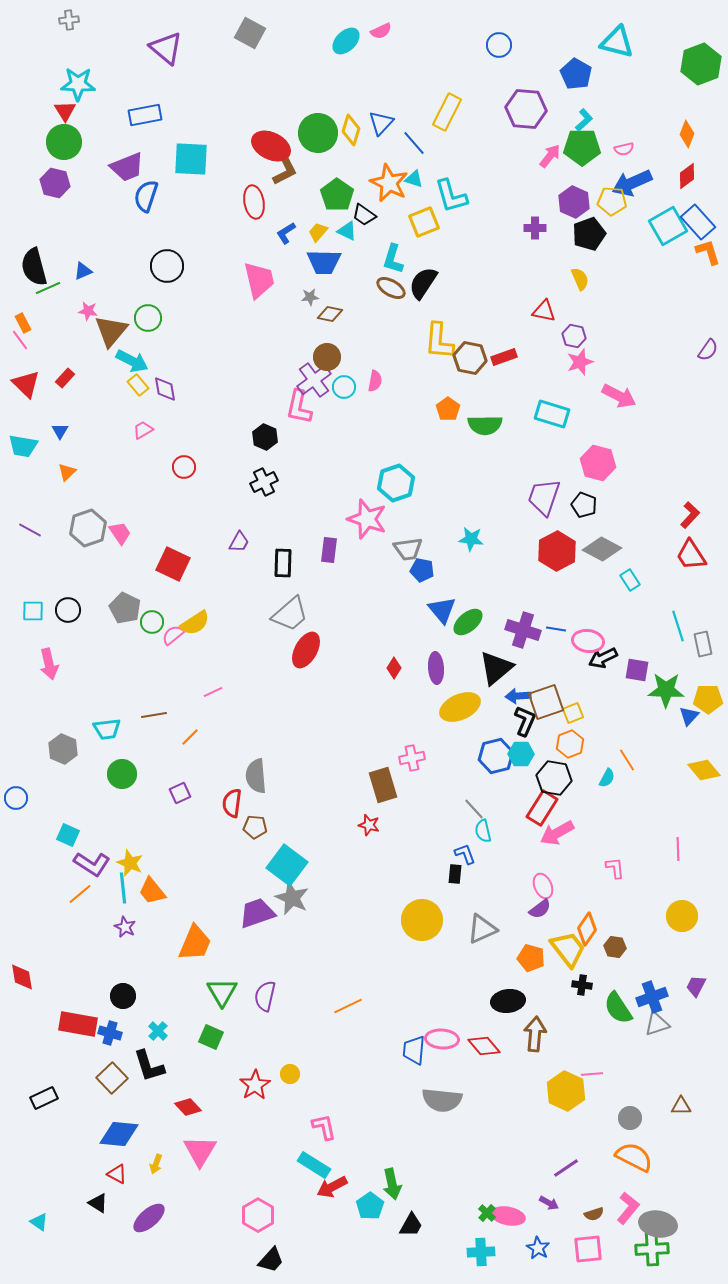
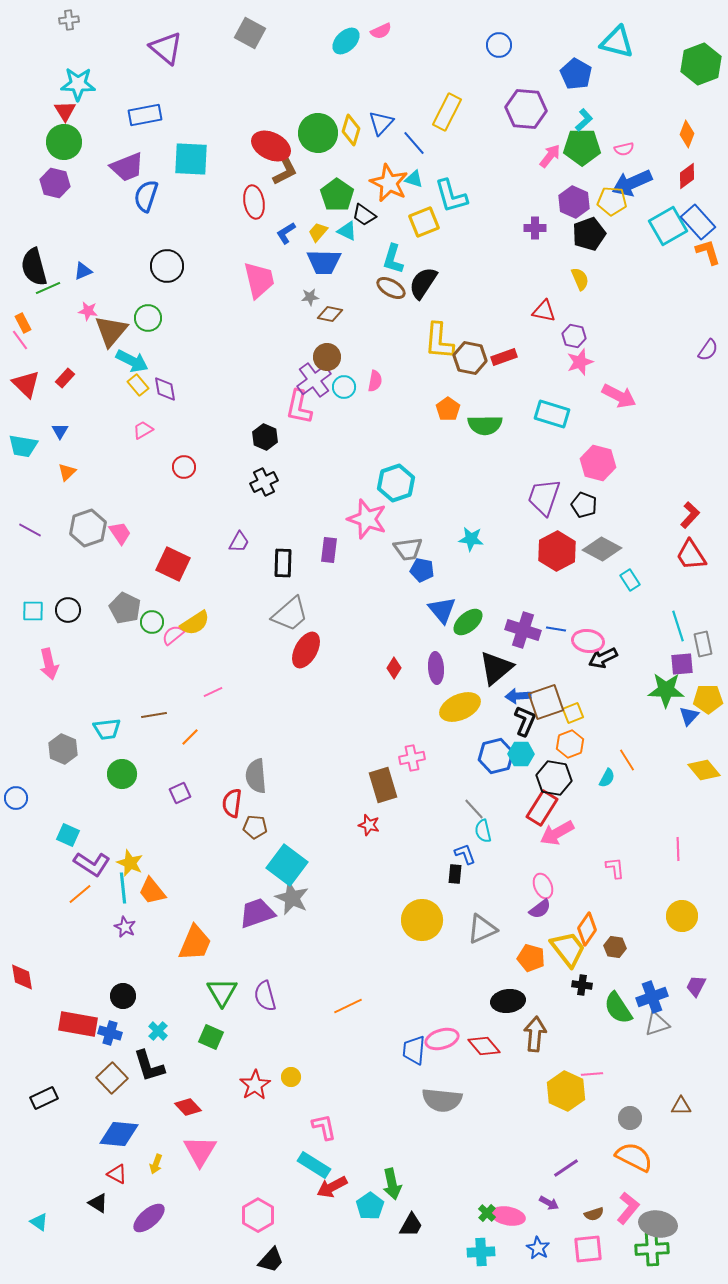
purple square at (637, 670): moved 45 px right, 6 px up; rotated 15 degrees counterclockwise
purple semicircle at (265, 996): rotated 28 degrees counterclockwise
pink ellipse at (442, 1039): rotated 20 degrees counterclockwise
yellow circle at (290, 1074): moved 1 px right, 3 px down
